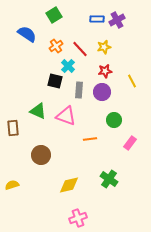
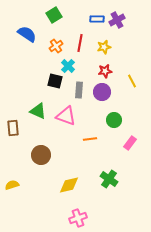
red line: moved 6 px up; rotated 54 degrees clockwise
